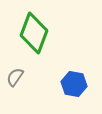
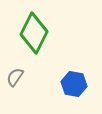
green diamond: rotated 6 degrees clockwise
